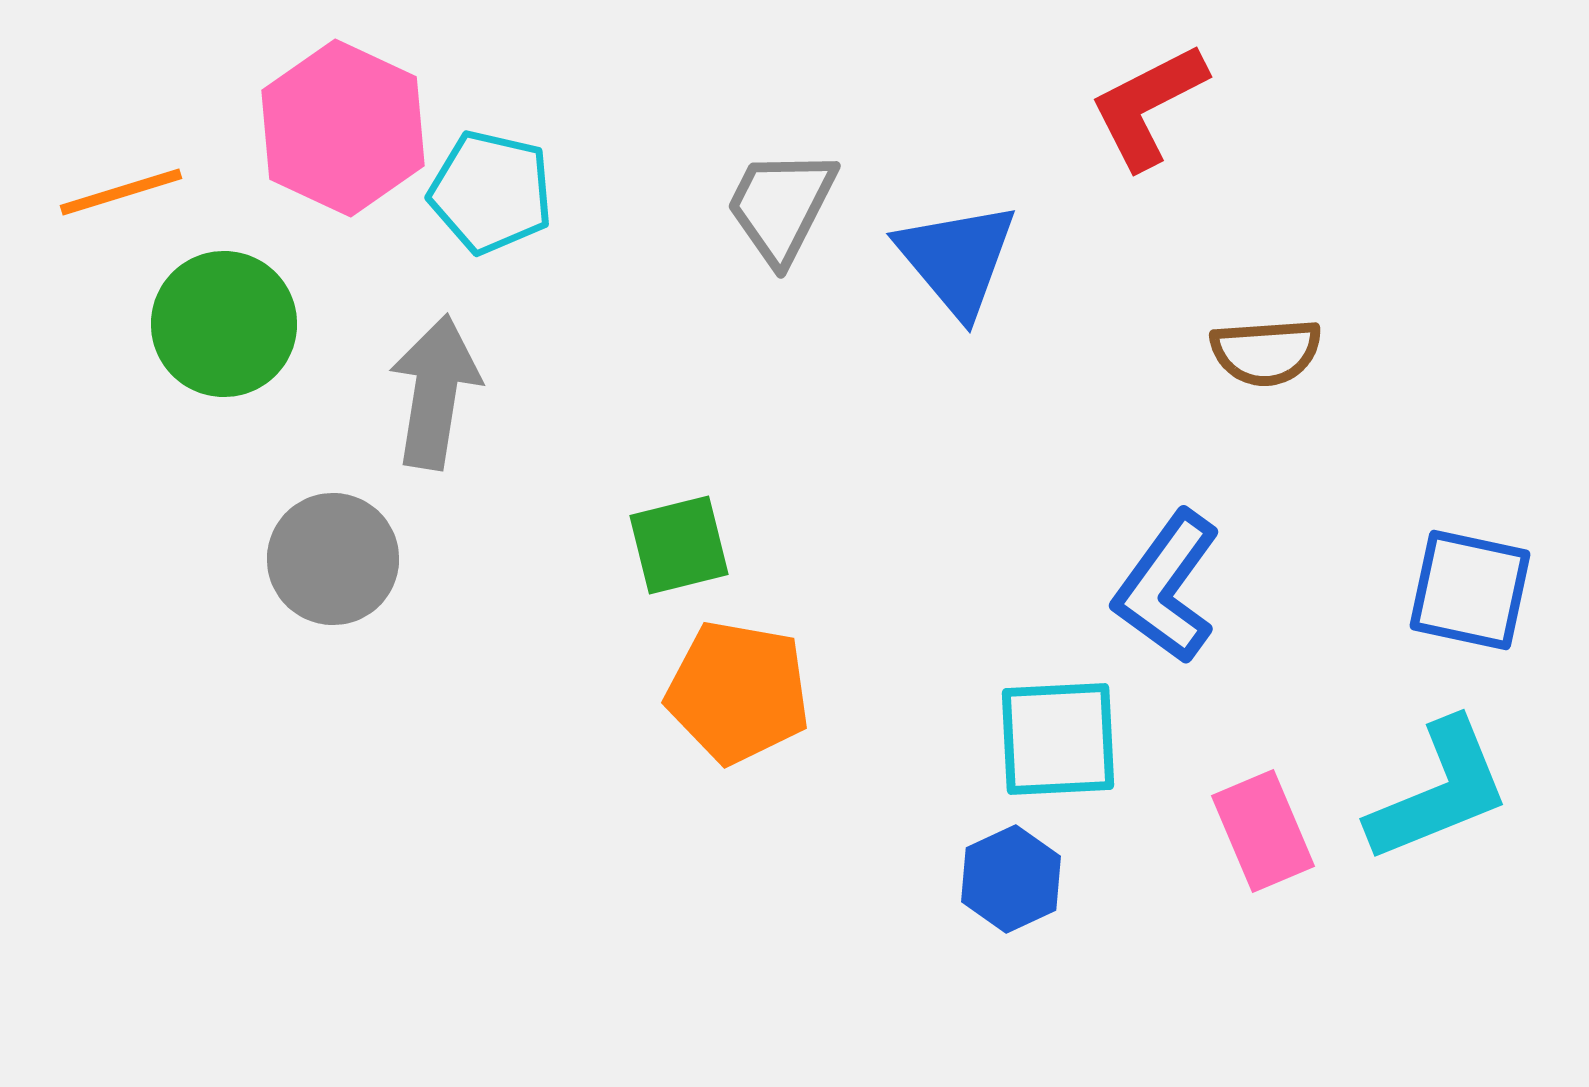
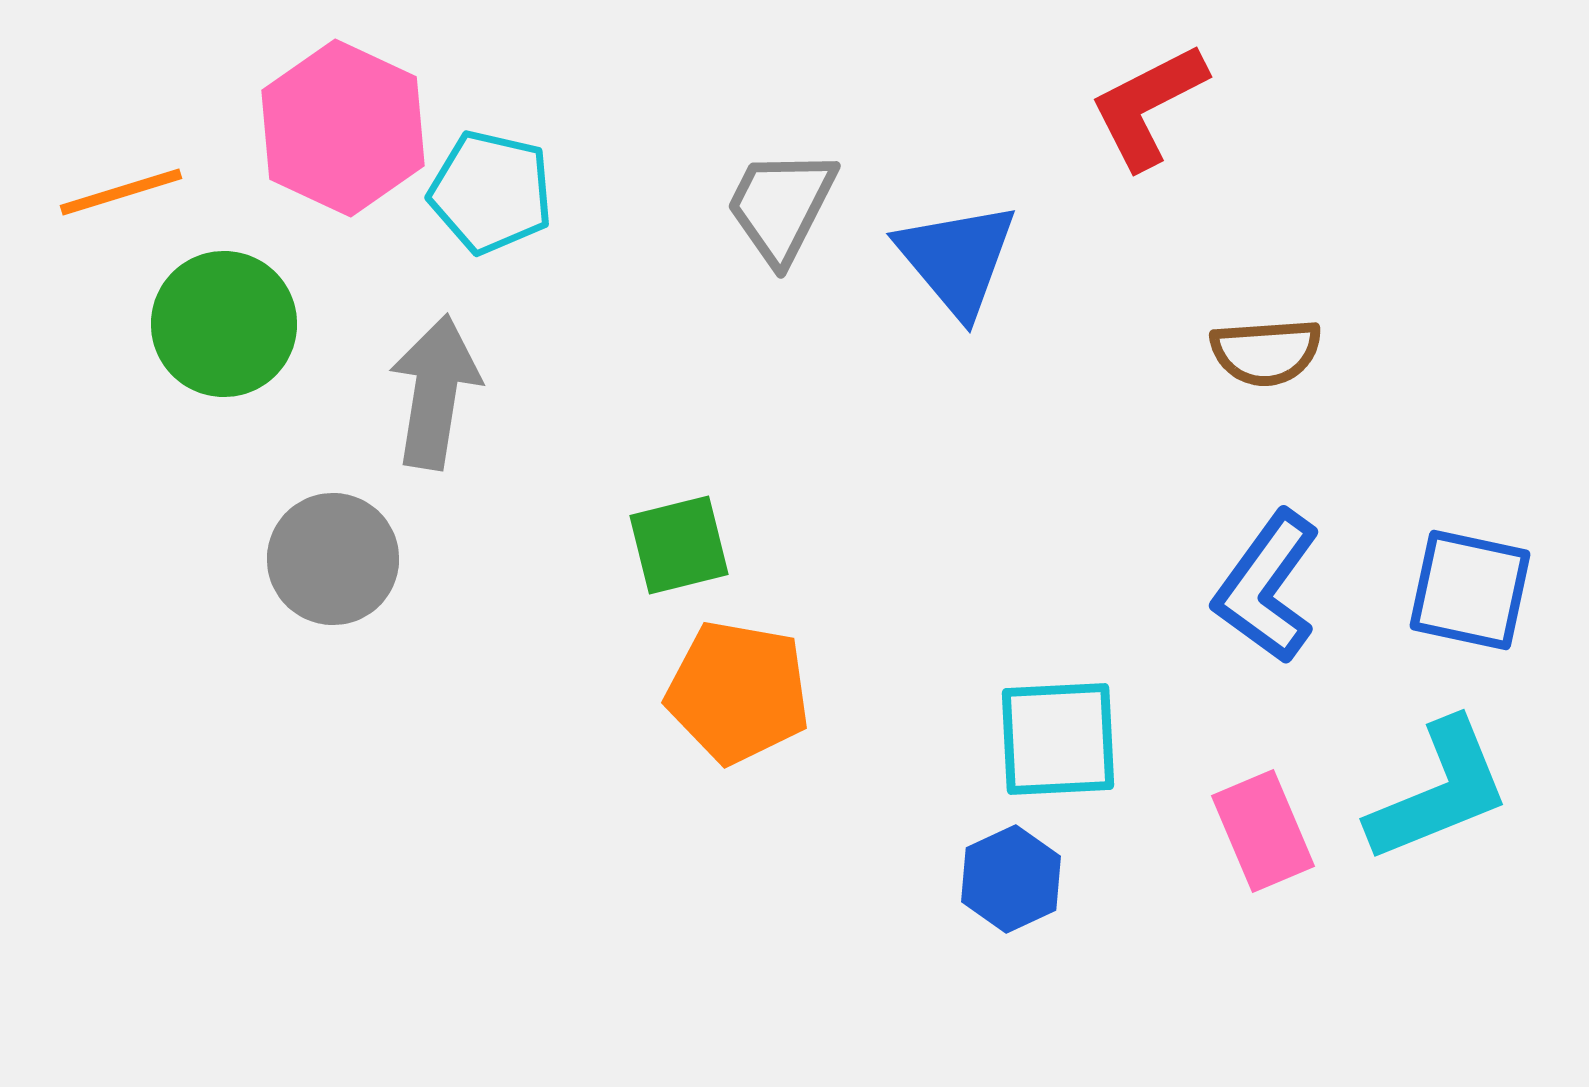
blue L-shape: moved 100 px right
